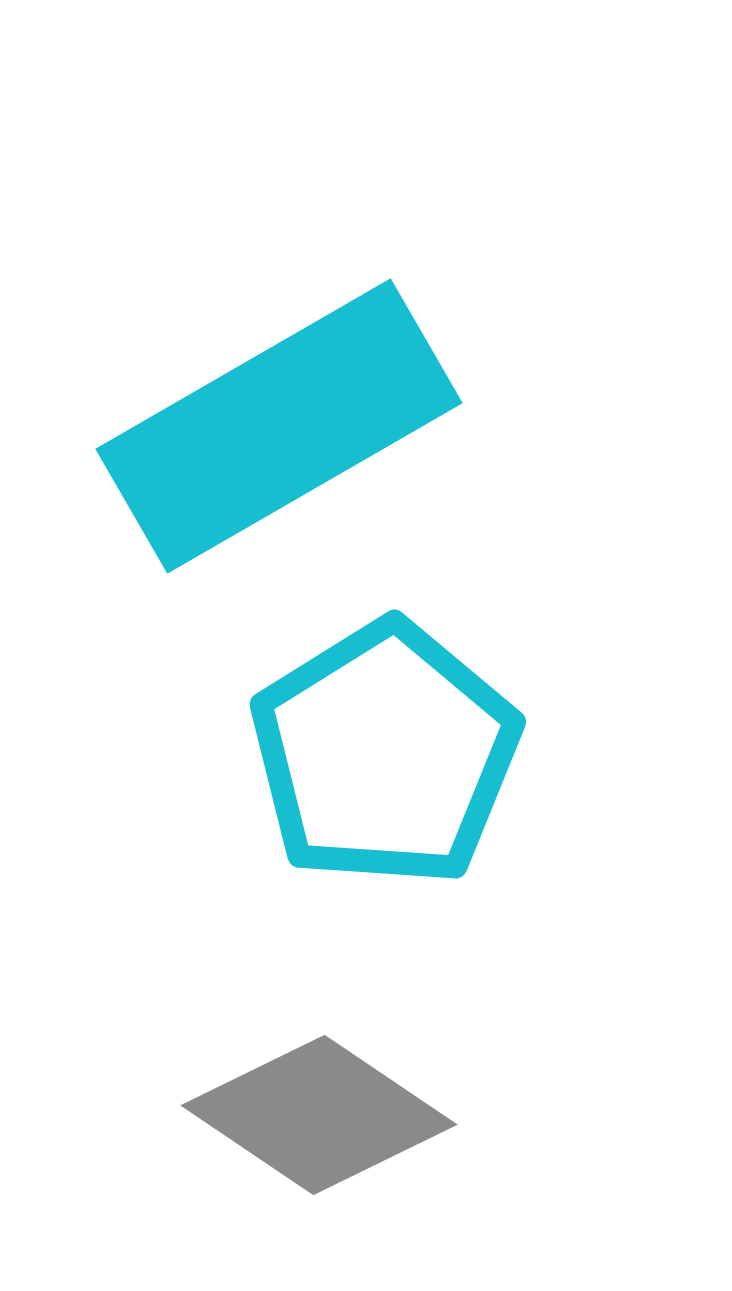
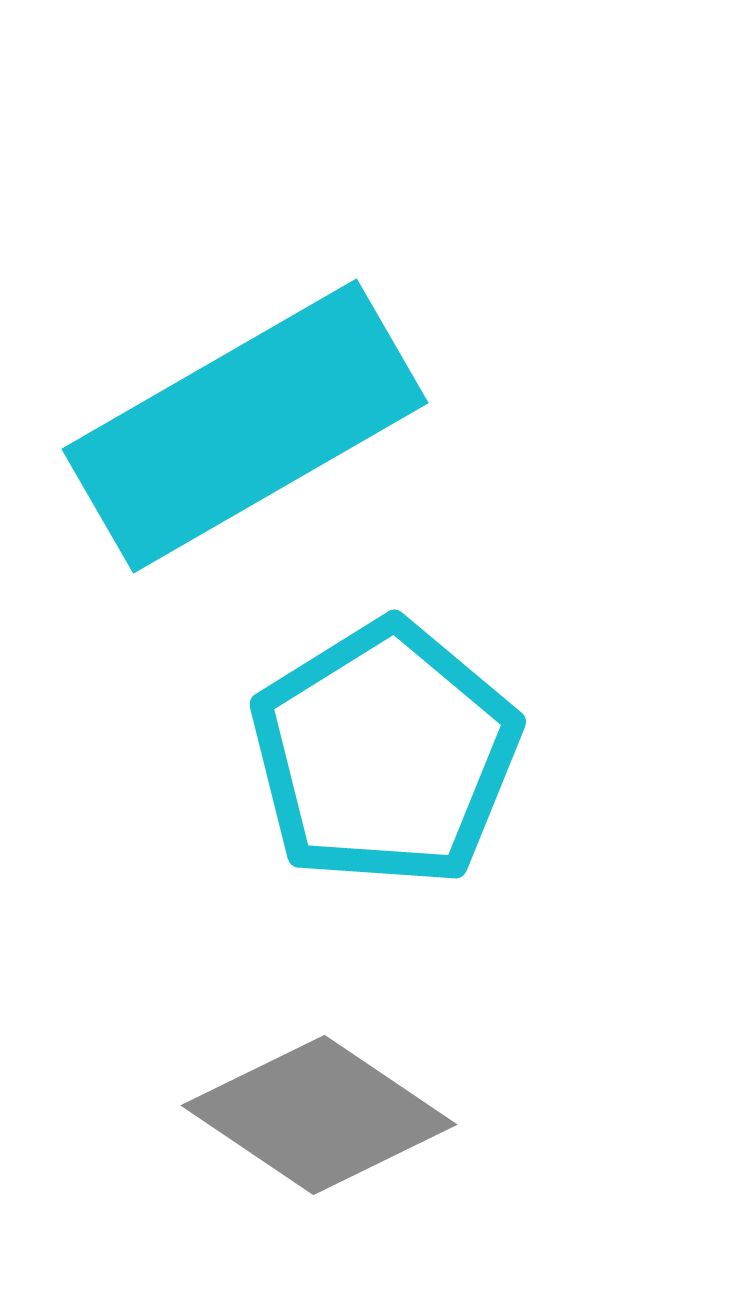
cyan rectangle: moved 34 px left
